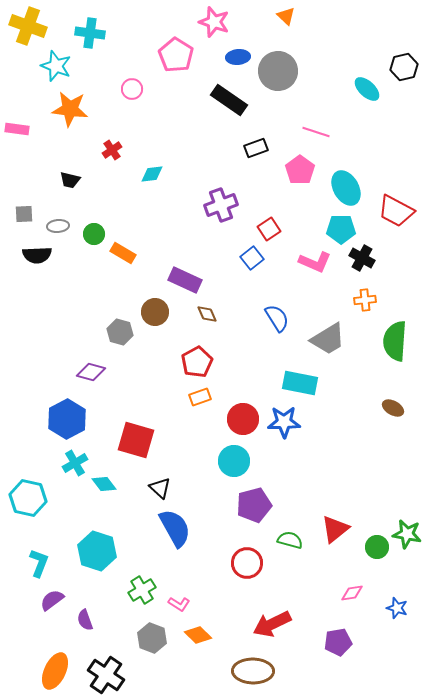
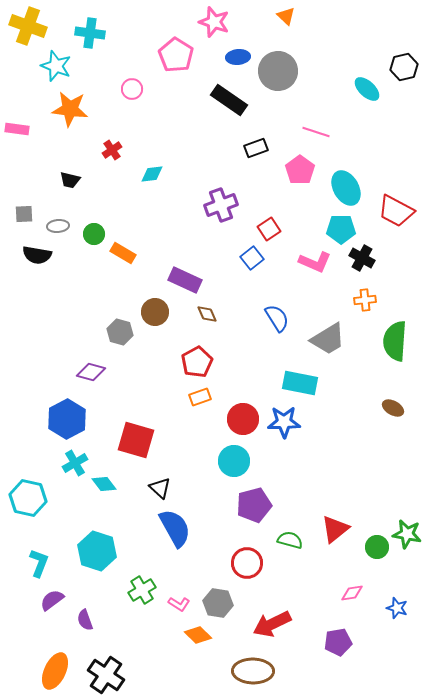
black semicircle at (37, 255): rotated 12 degrees clockwise
gray hexagon at (152, 638): moved 66 px right, 35 px up; rotated 12 degrees counterclockwise
